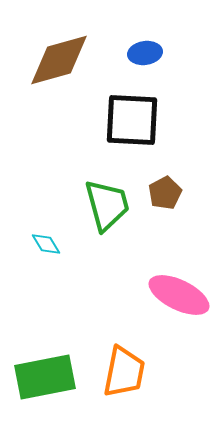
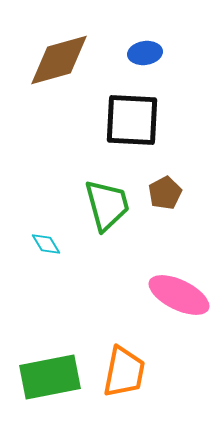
green rectangle: moved 5 px right
